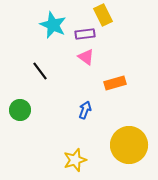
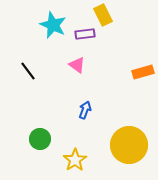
pink triangle: moved 9 px left, 8 px down
black line: moved 12 px left
orange rectangle: moved 28 px right, 11 px up
green circle: moved 20 px right, 29 px down
yellow star: rotated 15 degrees counterclockwise
